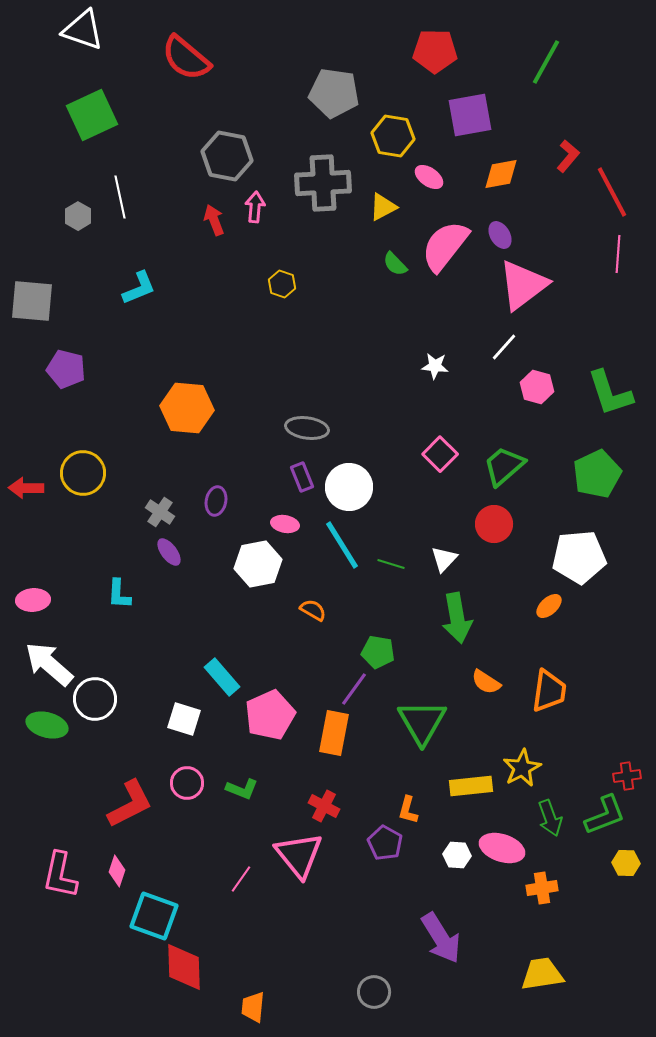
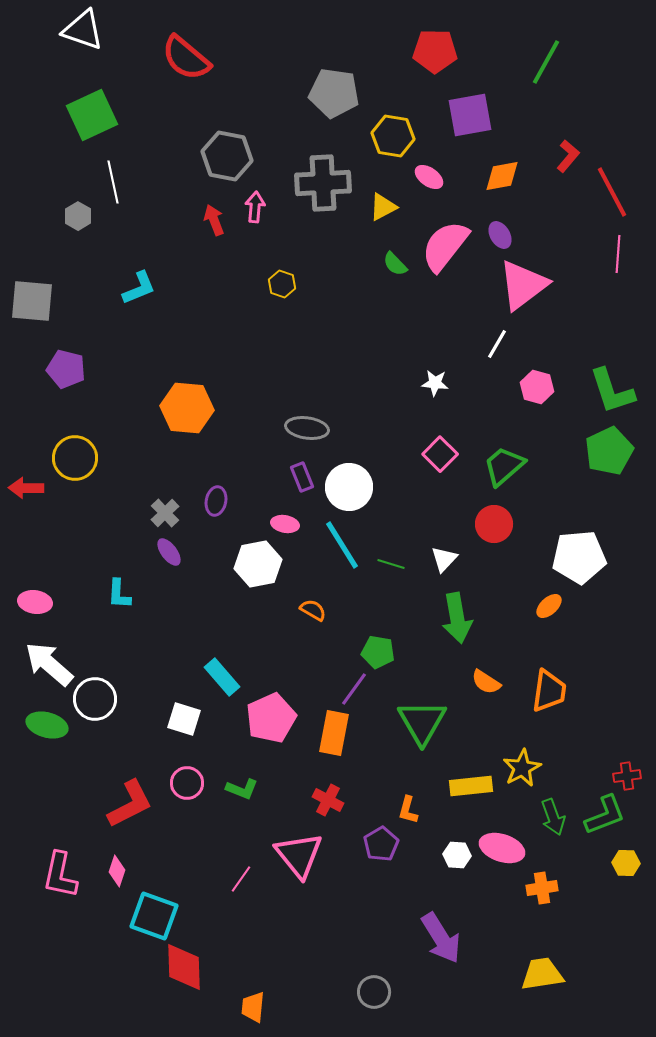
orange diamond at (501, 174): moved 1 px right, 2 px down
white line at (120, 197): moved 7 px left, 15 px up
white line at (504, 347): moved 7 px left, 3 px up; rotated 12 degrees counterclockwise
white star at (435, 366): moved 17 px down
green L-shape at (610, 393): moved 2 px right, 2 px up
yellow circle at (83, 473): moved 8 px left, 15 px up
green pentagon at (597, 474): moved 12 px right, 23 px up
gray cross at (160, 512): moved 5 px right, 1 px down; rotated 12 degrees clockwise
pink ellipse at (33, 600): moved 2 px right, 2 px down; rotated 12 degrees clockwise
pink pentagon at (270, 715): moved 1 px right, 3 px down
red cross at (324, 806): moved 4 px right, 6 px up
green arrow at (550, 818): moved 3 px right, 1 px up
purple pentagon at (385, 843): moved 4 px left, 1 px down; rotated 12 degrees clockwise
